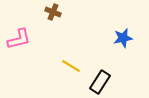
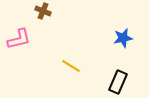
brown cross: moved 10 px left, 1 px up
black rectangle: moved 18 px right; rotated 10 degrees counterclockwise
